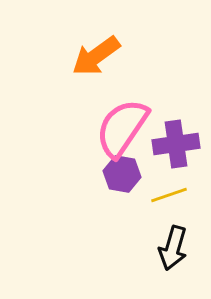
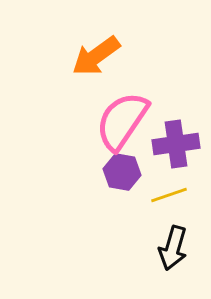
pink semicircle: moved 7 px up
purple hexagon: moved 2 px up
